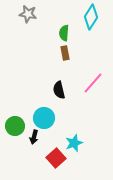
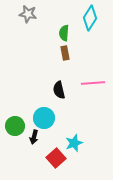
cyan diamond: moved 1 px left, 1 px down
pink line: rotated 45 degrees clockwise
